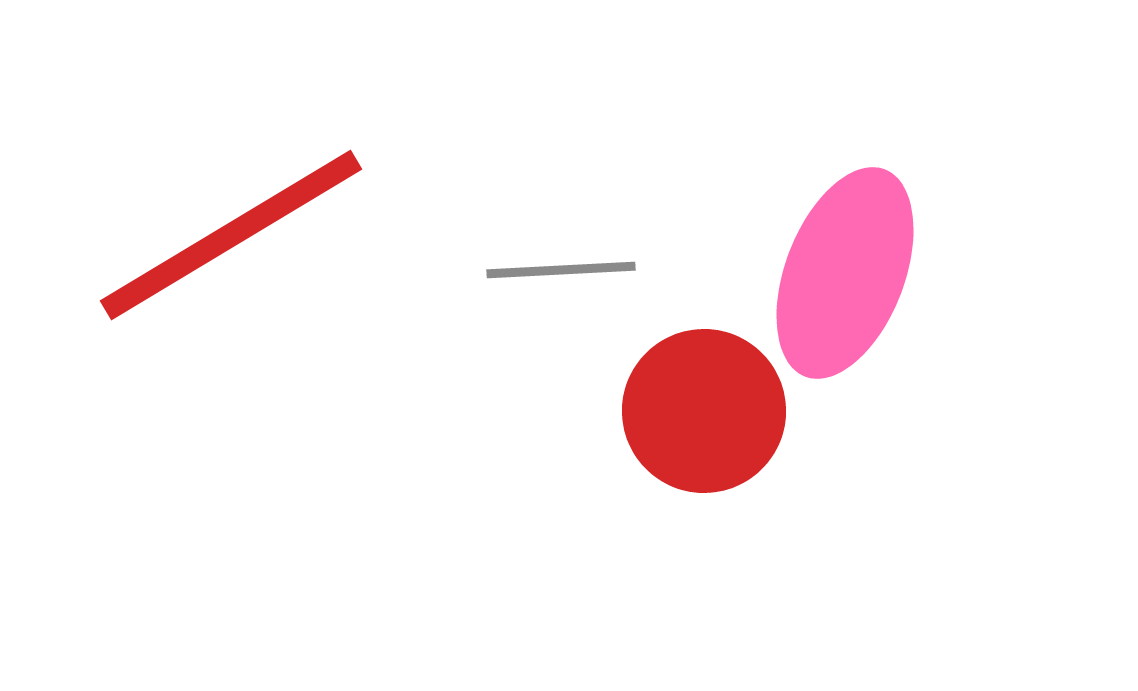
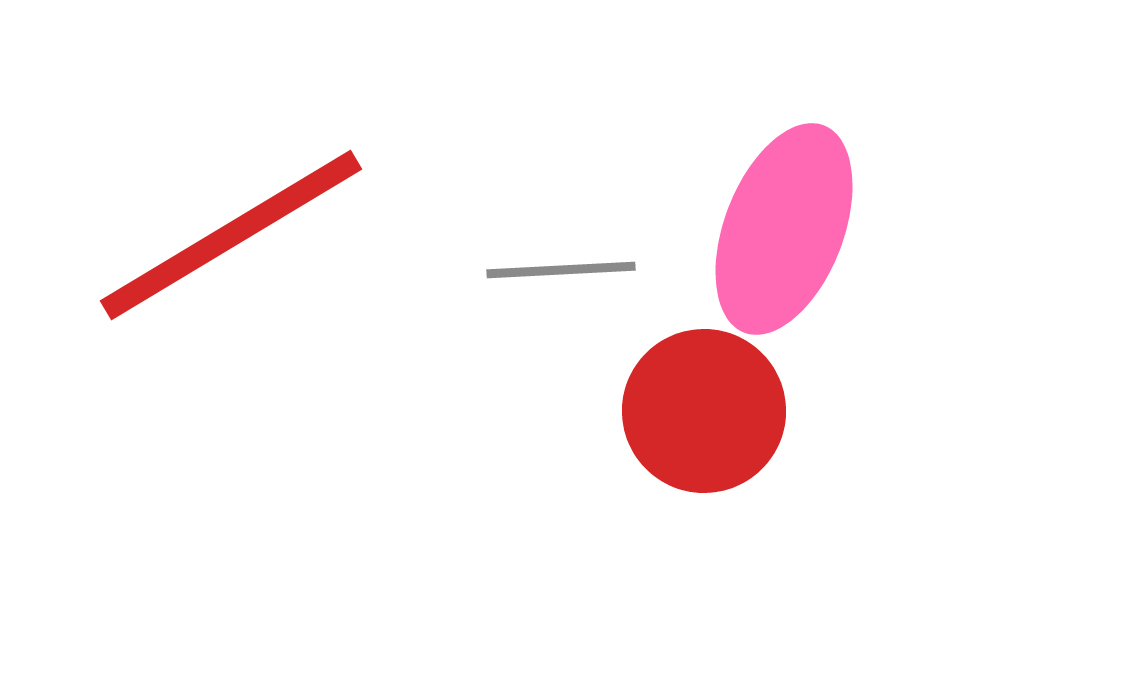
pink ellipse: moved 61 px left, 44 px up
